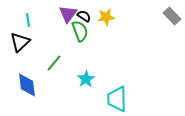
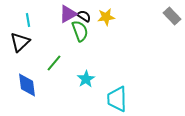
purple triangle: rotated 24 degrees clockwise
